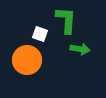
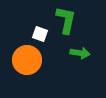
green L-shape: rotated 8 degrees clockwise
green arrow: moved 4 px down
